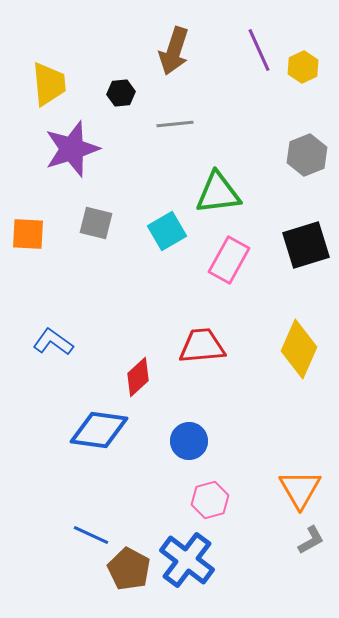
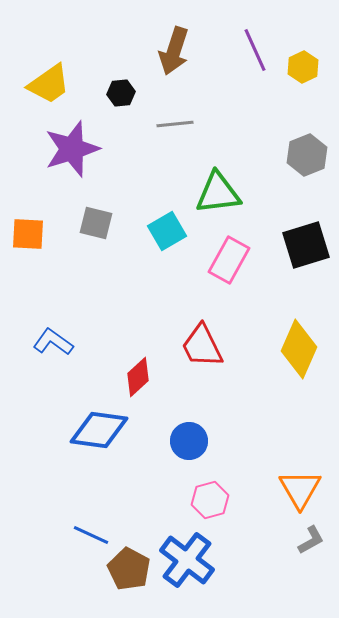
purple line: moved 4 px left
yellow trapezoid: rotated 60 degrees clockwise
red trapezoid: rotated 111 degrees counterclockwise
